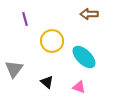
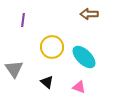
purple line: moved 2 px left, 1 px down; rotated 24 degrees clockwise
yellow circle: moved 6 px down
gray triangle: rotated 12 degrees counterclockwise
